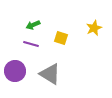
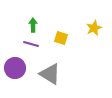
green arrow: rotated 112 degrees clockwise
purple circle: moved 3 px up
